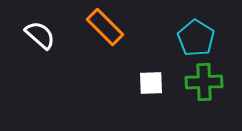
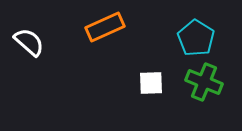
orange rectangle: rotated 69 degrees counterclockwise
white semicircle: moved 11 px left, 7 px down
green cross: rotated 24 degrees clockwise
